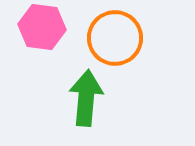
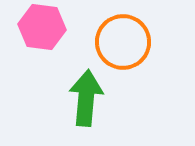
orange circle: moved 8 px right, 4 px down
